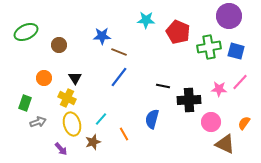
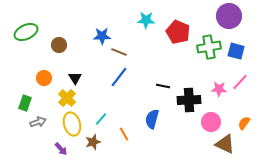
yellow cross: rotated 18 degrees clockwise
